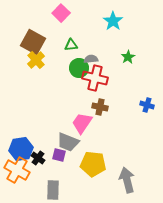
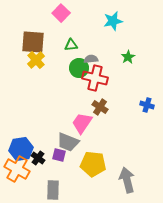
cyan star: rotated 24 degrees clockwise
brown square: rotated 25 degrees counterclockwise
brown cross: rotated 21 degrees clockwise
orange cross: moved 1 px up
